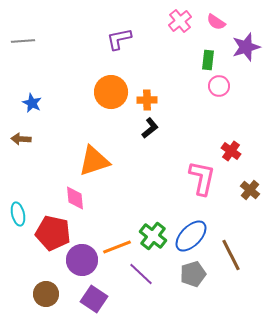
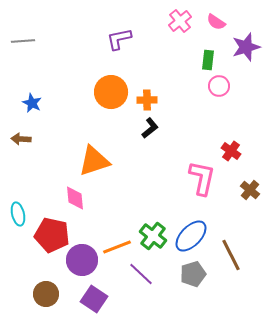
red pentagon: moved 1 px left, 2 px down
